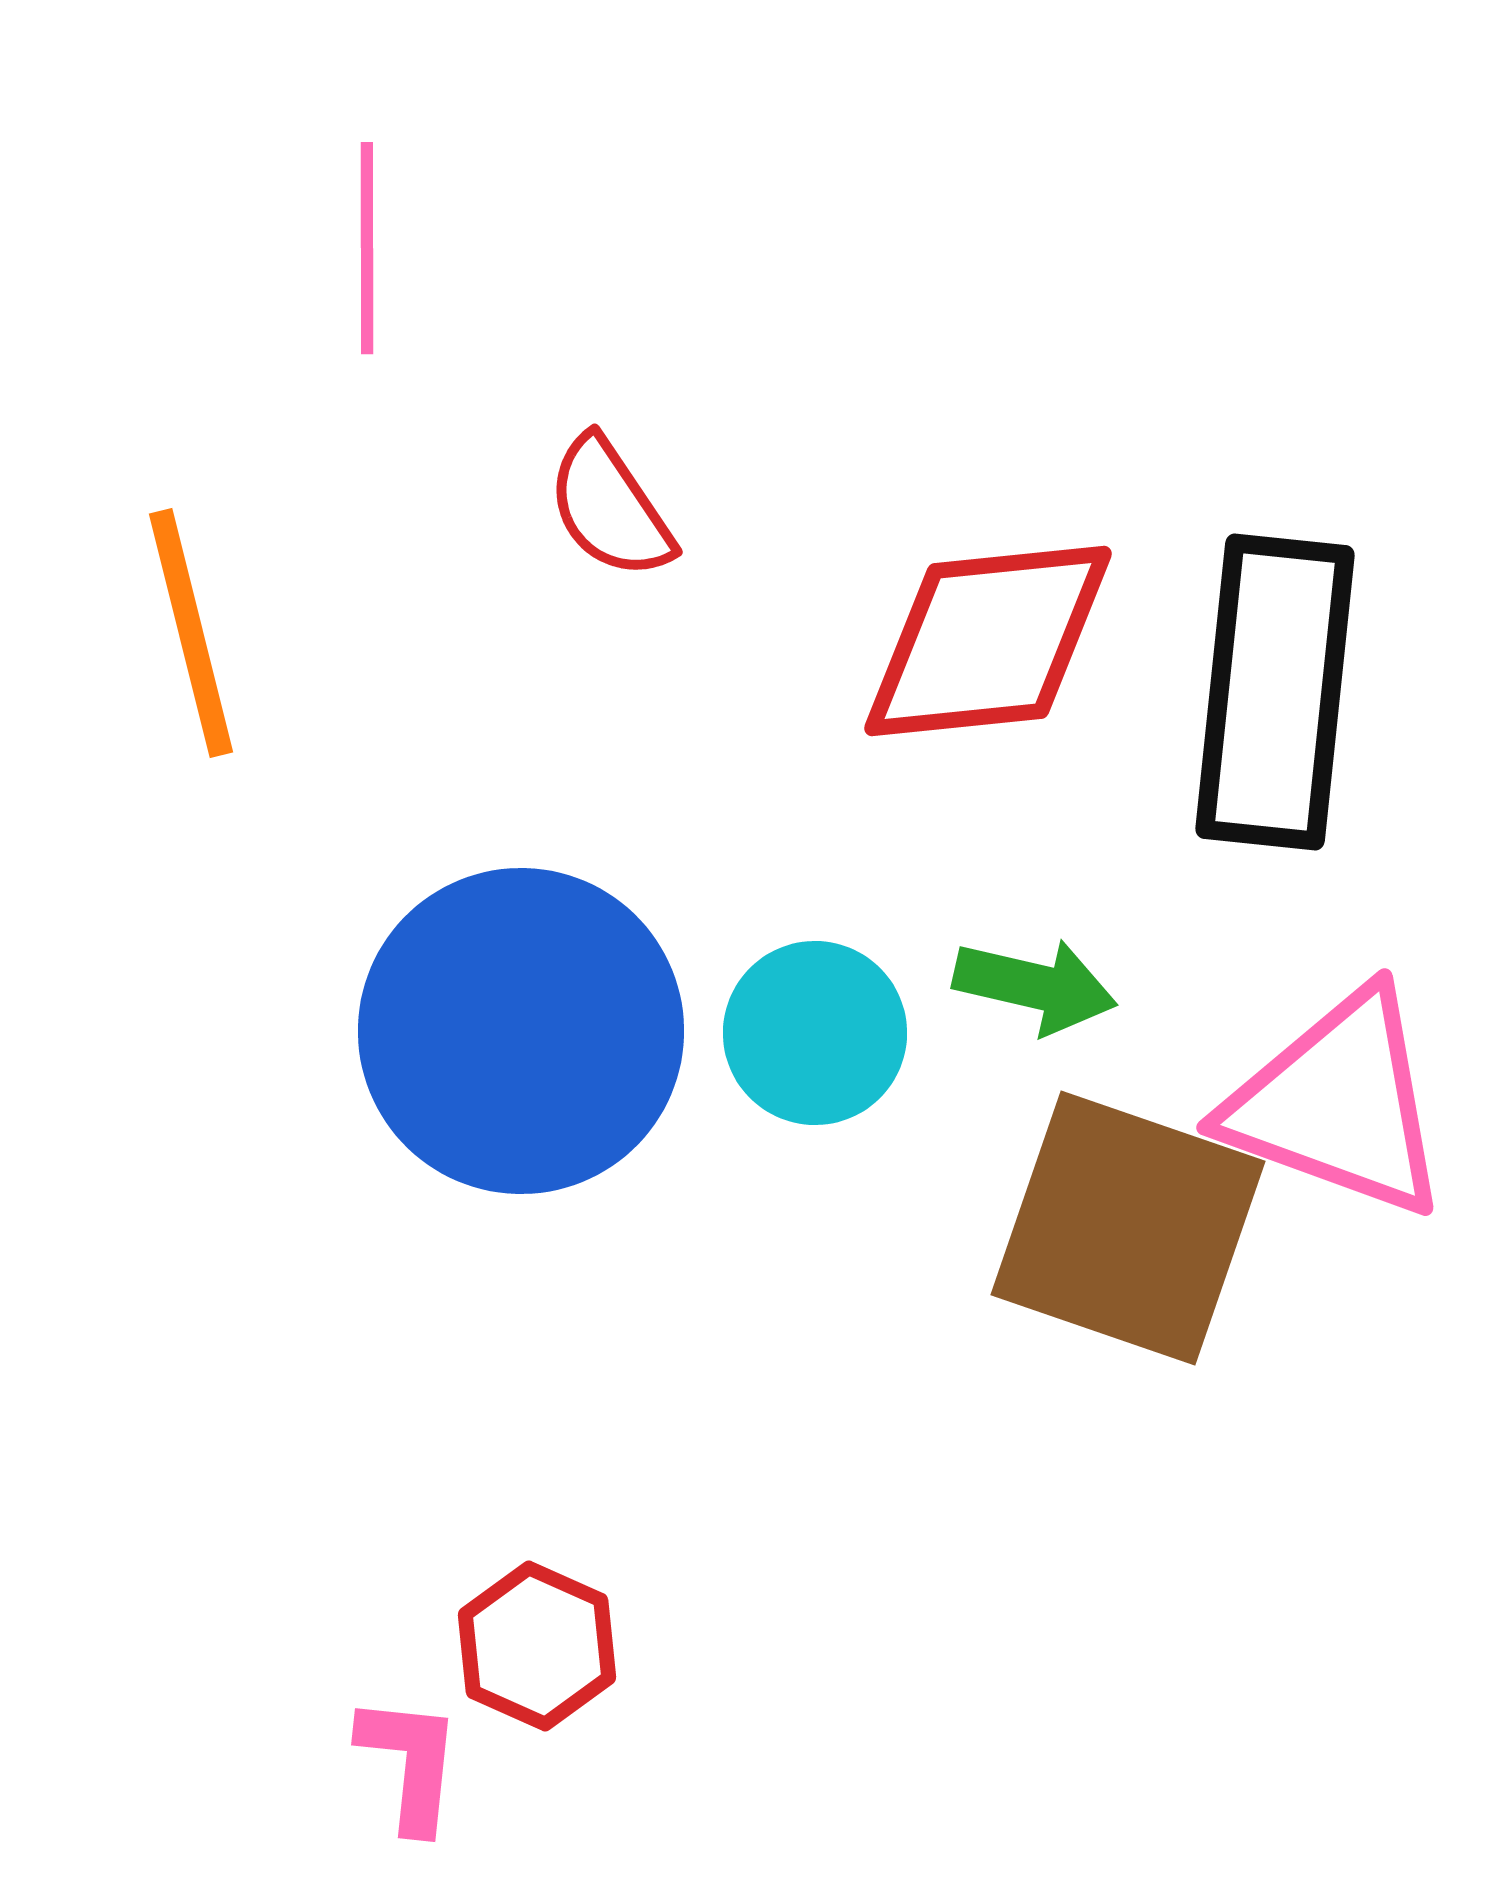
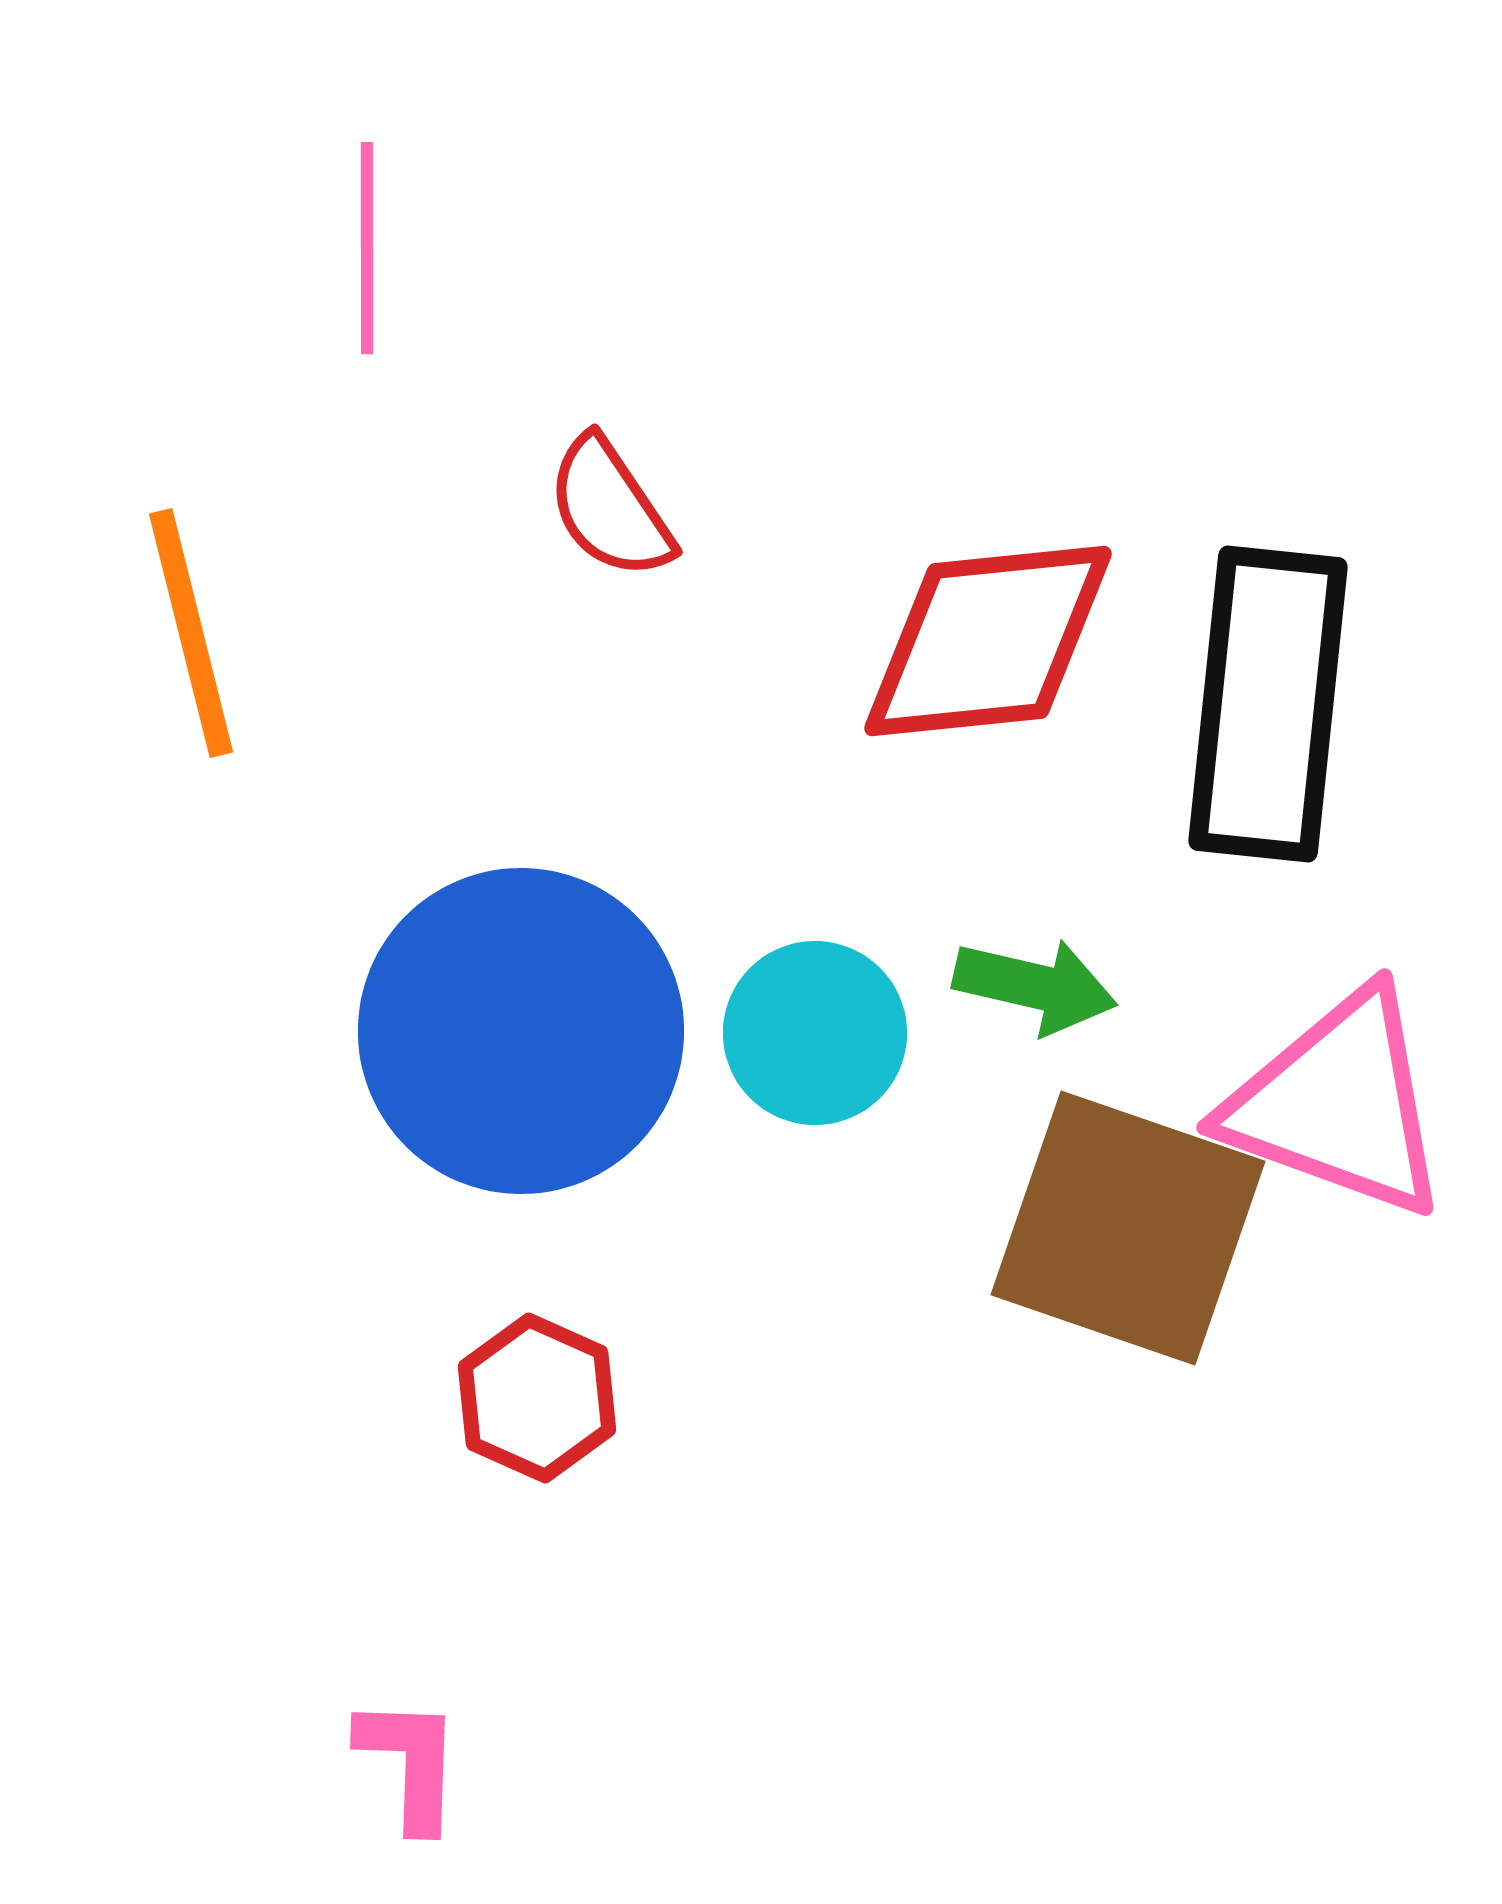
black rectangle: moved 7 px left, 12 px down
red hexagon: moved 248 px up
pink L-shape: rotated 4 degrees counterclockwise
